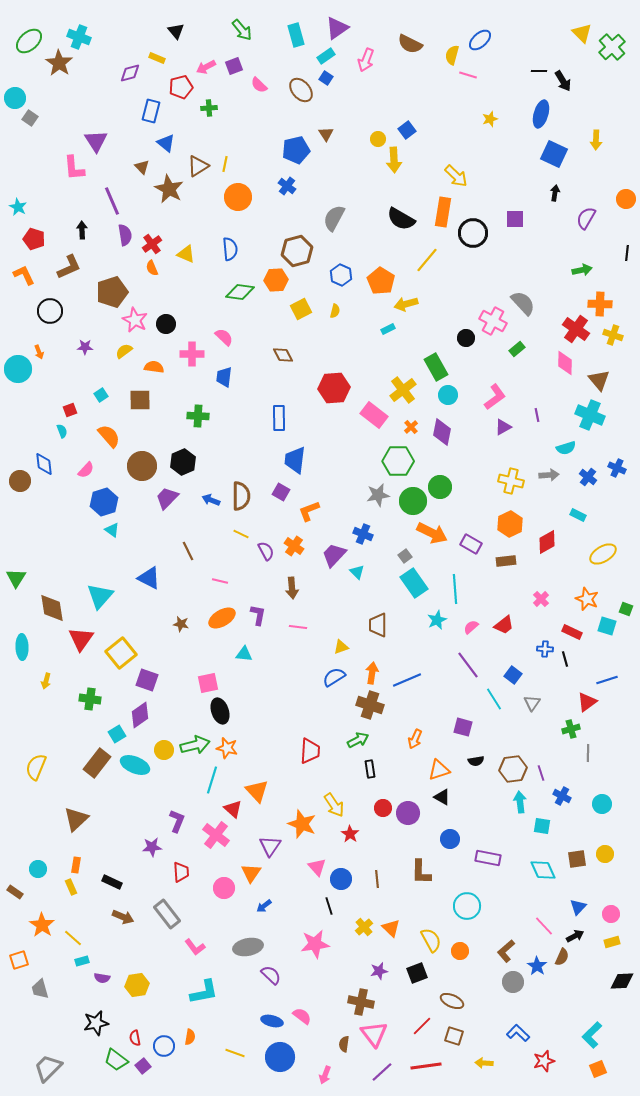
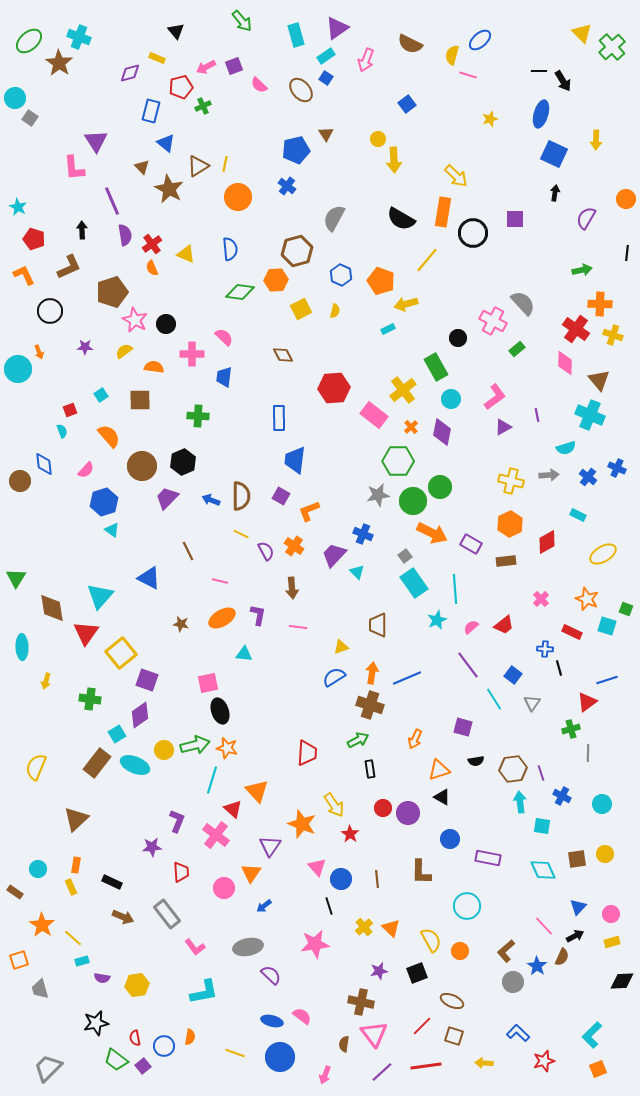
green arrow at (242, 30): moved 9 px up
green cross at (209, 108): moved 6 px left, 2 px up; rotated 21 degrees counterclockwise
blue square at (407, 130): moved 26 px up
orange pentagon at (381, 281): rotated 12 degrees counterclockwise
black circle at (466, 338): moved 8 px left
cyan circle at (448, 395): moved 3 px right, 4 px down
purple square at (281, 492): moved 4 px down
red triangle at (81, 639): moved 5 px right, 6 px up
black line at (565, 659): moved 6 px left, 9 px down
blue line at (407, 680): moved 2 px up
red trapezoid at (310, 751): moved 3 px left, 2 px down
